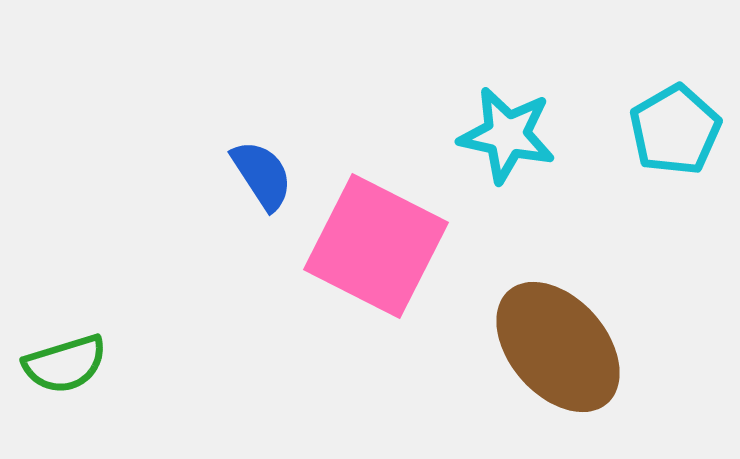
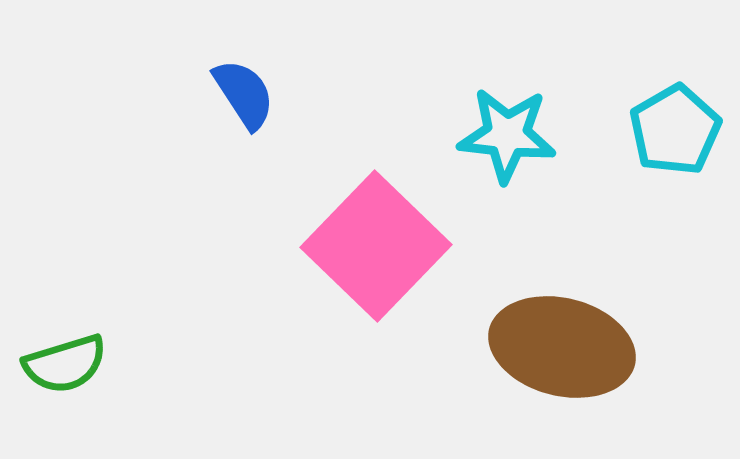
cyan star: rotated 6 degrees counterclockwise
blue semicircle: moved 18 px left, 81 px up
pink square: rotated 17 degrees clockwise
brown ellipse: moved 4 px right; rotated 35 degrees counterclockwise
